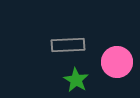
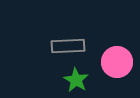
gray rectangle: moved 1 px down
